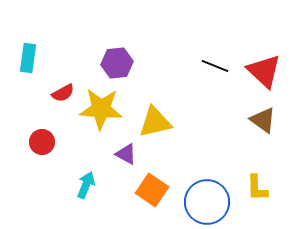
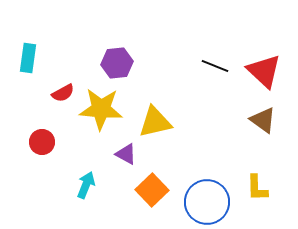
orange square: rotated 12 degrees clockwise
